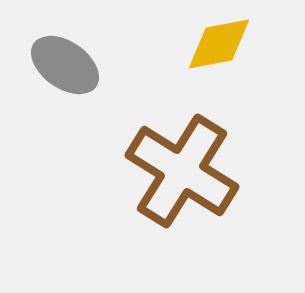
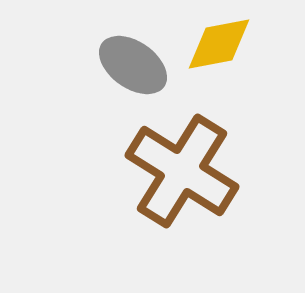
gray ellipse: moved 68 px right
